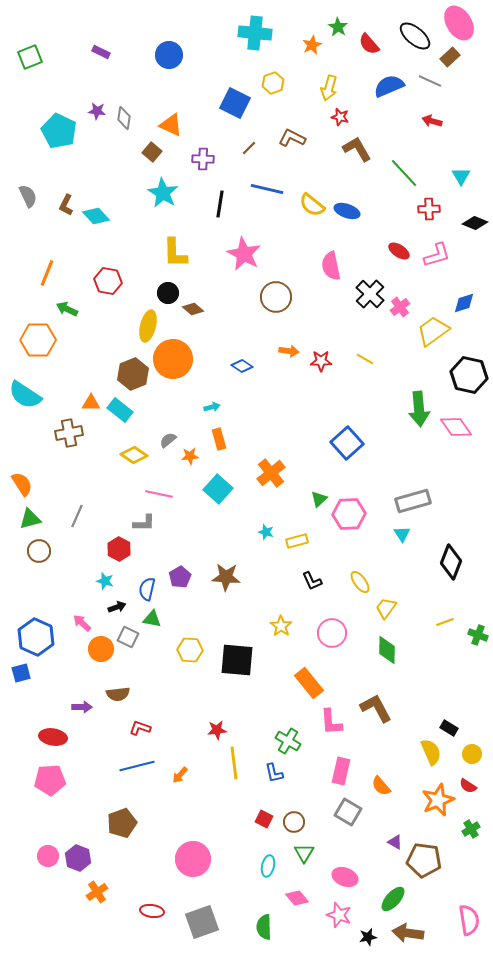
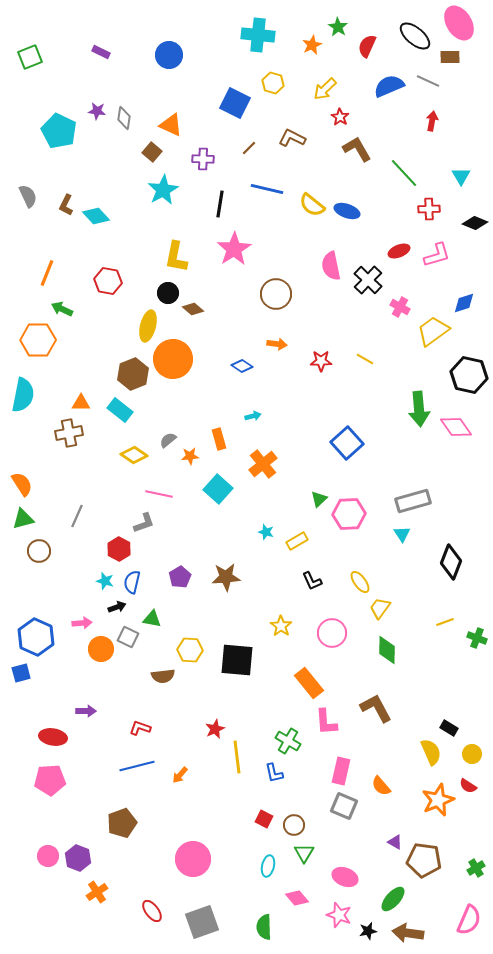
cyan cross at (255, 33): moved 3 px right, 2 px down
red semicircle at (369, 44): moved 2 px left, 2 px down; rotated 65 degrees clockwise
brown rectangle at (450, 57): rotated 42 degrees clockwise
gray line at (430, 81): moved 2 px left
yellow hexagon at (273, 83): rotated 25 degrees counterclockwise
yellow arrow at (329, 88): moved 4 px left, 1 px down; rotated 30 degrees clockwise
red star at (340, 117): rotated 18 degrees clockwise
red arrow at (432, 121): rotated 84 degrees clockwise
cyan star at (163, 193): moved 3 px up; rotated 12 degrees clockwise
red ellipse at (399, 251): rotated 55 degrees counterclockwise
yellow L-shape at (175, 253): moved 1 px right, 4 px down; rotated 12 degrees clockwise
pink star at (244, 254): moved 10 px left, 5 px up; rotated 12 degrees clockwise
black cross at (370, 294): moved 2 px left, 14 px up
brown circle at (276, 297): moved 3 px up
pink cross at (400, 307): rotated 24 degrees counterclockwise
green arrow at (67, 309): moved 5 px left
orange arrow at (289, 351): moved 12 px left, 7 px up
cyan semicircle at (25, 395): moved 2 px left; rotated 112 degrees counterclockwise
orange triangle at (91, 403): moved 10 px left
cyan arrow at (212, 407): moved 41 px right, 9 px down
orange cross at (271, 473): moved 8 px left, 9 px up
green triangle at (30, 519): moved 7 px left
gray L-shape at (144, 523): rotated 20 degrees counterclockwise
yellow rectangle at (297, 541): rotated 15 degrees counterclockwise
brown star at (226, 577): rotated 8 degrees counterclockwise
blue semicircle at (147, 589): moved 15 px left, 7 px up
yellow trapezoid at (386, 608): moved 6 px left
pink arrow at (82, 623): rotated 132 degrees clockwise
green cross at (478, 635): moved 1 px left, 3 px down
brown semicircle at (118, 694): moved 45 px right, 18 px up
purple arrow at (82, 707): moved 4 px right, 4 px down
pink L-shape at (331, 722): moved 5 px left
red star at (217, 730): moved 2 px left, 1 px up; rotated 18 degrees counterclockwise
yellow line at (234, 763): moved 3 px right, 6 px up
gray square at (348, 812): moved 4 px left, 6 px up; rotated 8 degrees counterclockwise
brown circle at (294, 822): moved 3 px down
green cross at (471, 829): moved 5 px right, 39 px down
red ellipse at (152, 911): rotated 45 degrees clockwise
pink semicircle at (469, 920): rotated 32 degrees clockwise
black star at (368, 937): moved 6 px up
